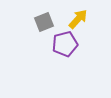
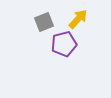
purple pentagon: moved 1 px left
